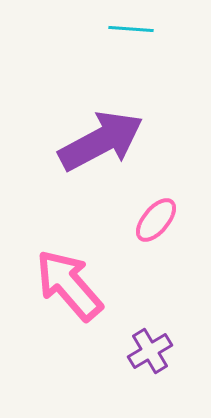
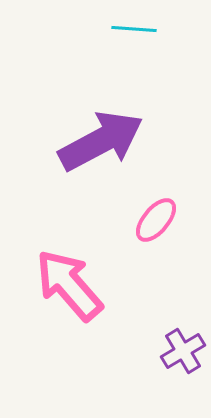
cyan line: moved 3 px right
purple cross: moved 33 px right
